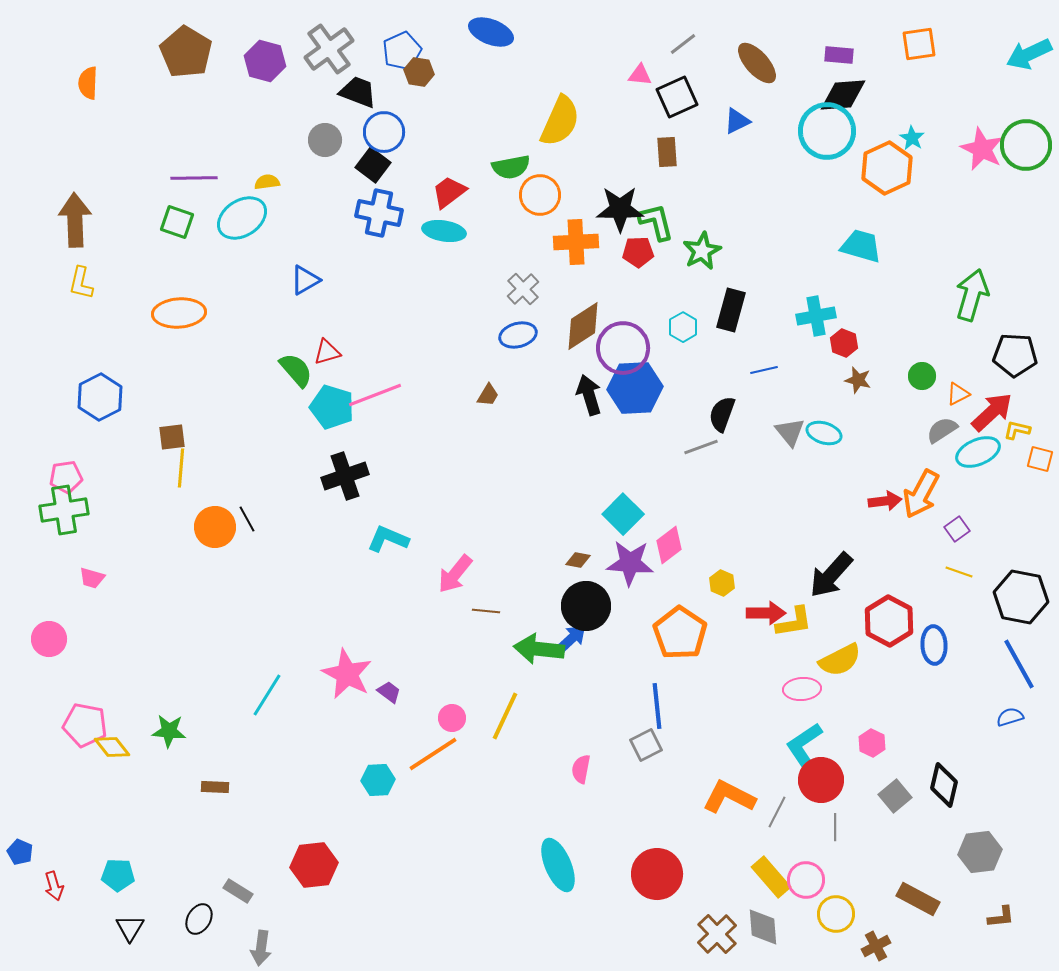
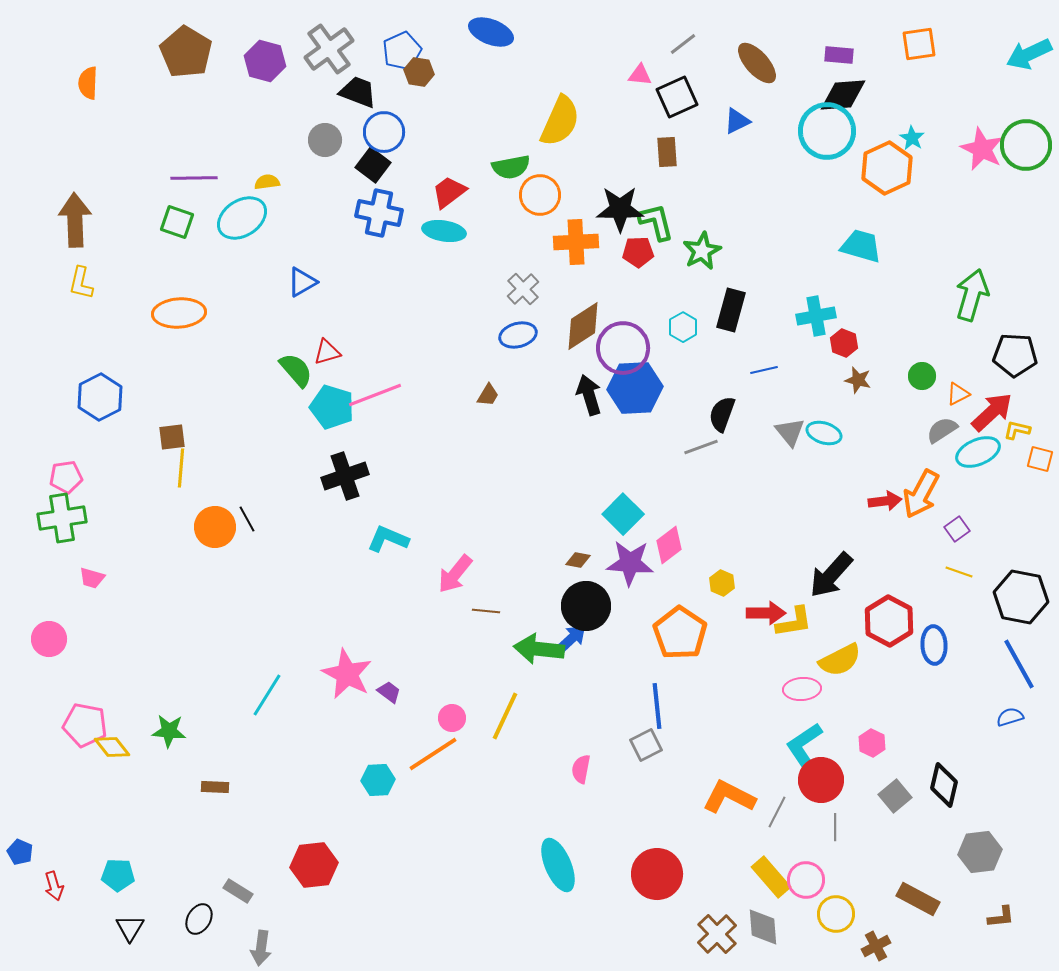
blue triangle at (305, 280): moved 3 px left, 2 px down
green cross at (64, 510): moved 2 px left, 8 px down
